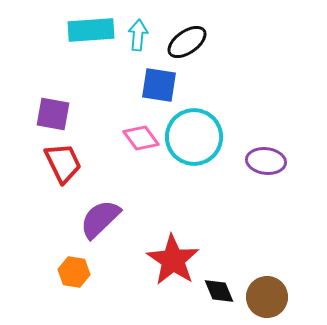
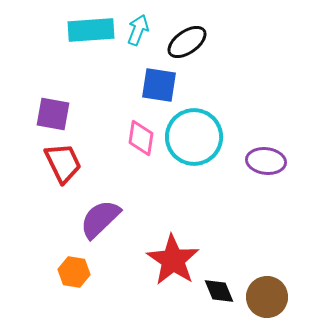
cyan arrow: moved 5 px up; rotated 16 degrees clockwise
pink diamond: rotated 45 degrees clockwise
